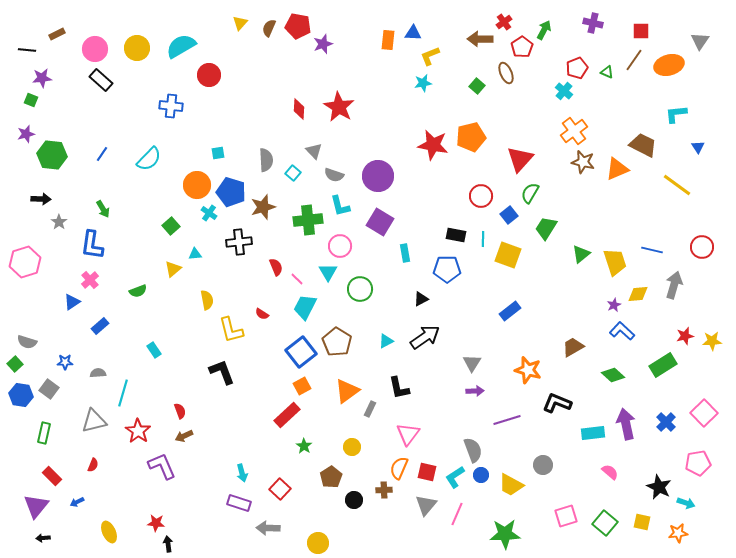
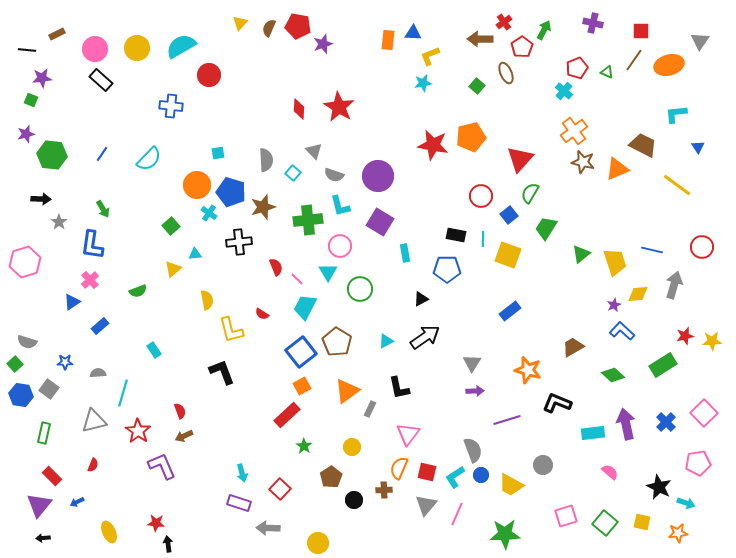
purple triangle at (36, 506): moved 3 px right, 1 px up
